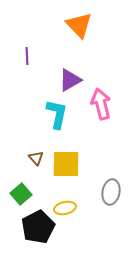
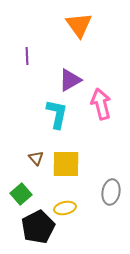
orange triangle: rotated 8 degrees clockwise
